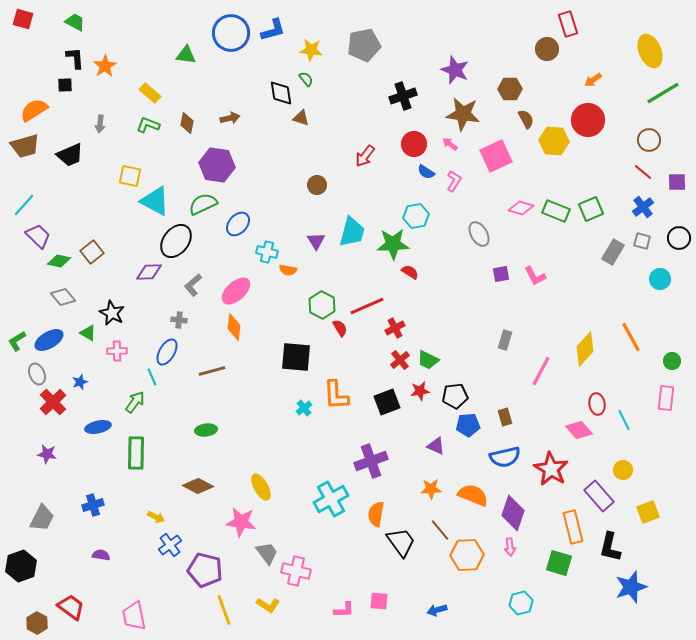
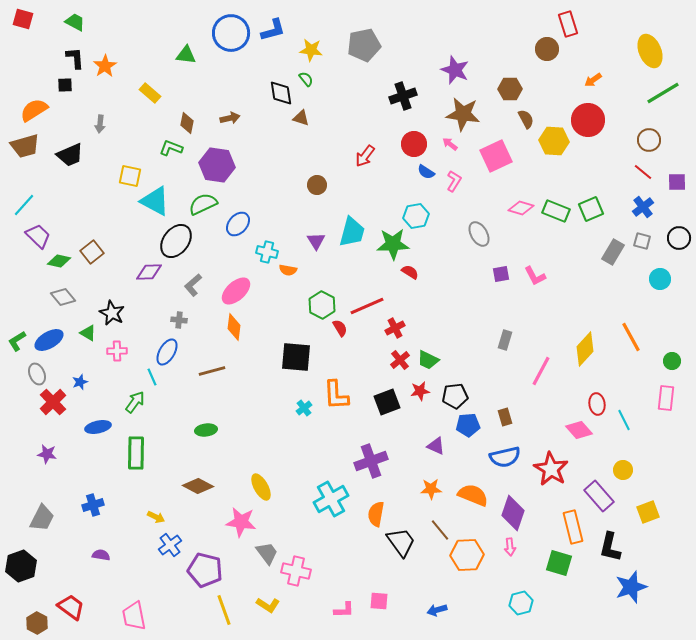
green L-shape at (148, 125): moved 23 px right, 23 px down
